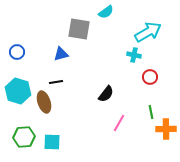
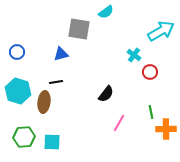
cyan arrow: moved 13 px right, 1 px up
cyan cross: rotated 24 degrees clockwise
red circle: moved 5 px up
brown ellipse: rotated 25 degrees clockwise
